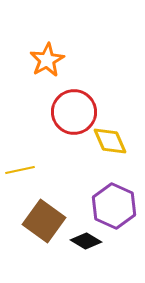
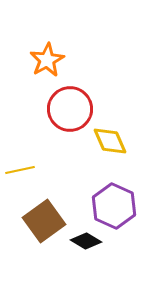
red circle: moved 4 px left, 3 px up
brown square: rotated 18 degrees clockwise
